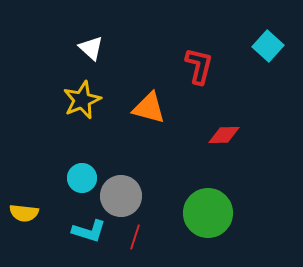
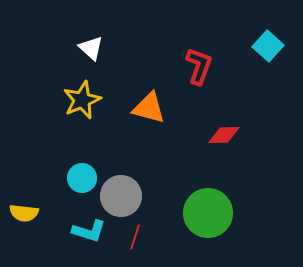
red L-shape: rotated 6 degrees clockwise
